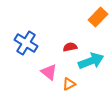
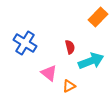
blue cross: moved 1 px left
red semicircle: rotated 88 degrees clockwise
pink triangle: moved 1 px down
orange triangle: moved 2 px down
